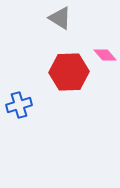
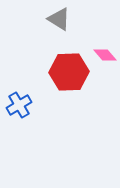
gray triangle: moved 1 px left, 1 px down
blue cross: rotated 15 degrees counterclockwise
